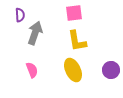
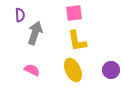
pink semicircle: rotated 42 degrees counterclockwise
